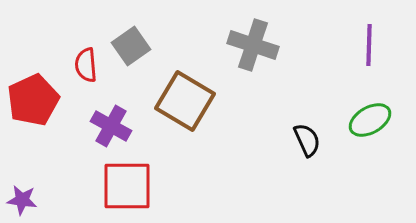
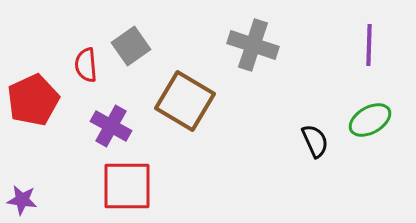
black semicircle: moved 8 px right, 1 px down
